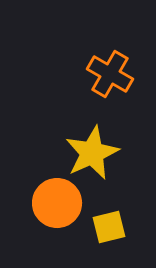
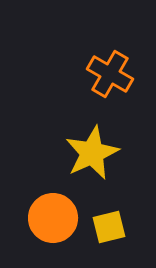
orange circle: moved 4 px left, 15 px down
